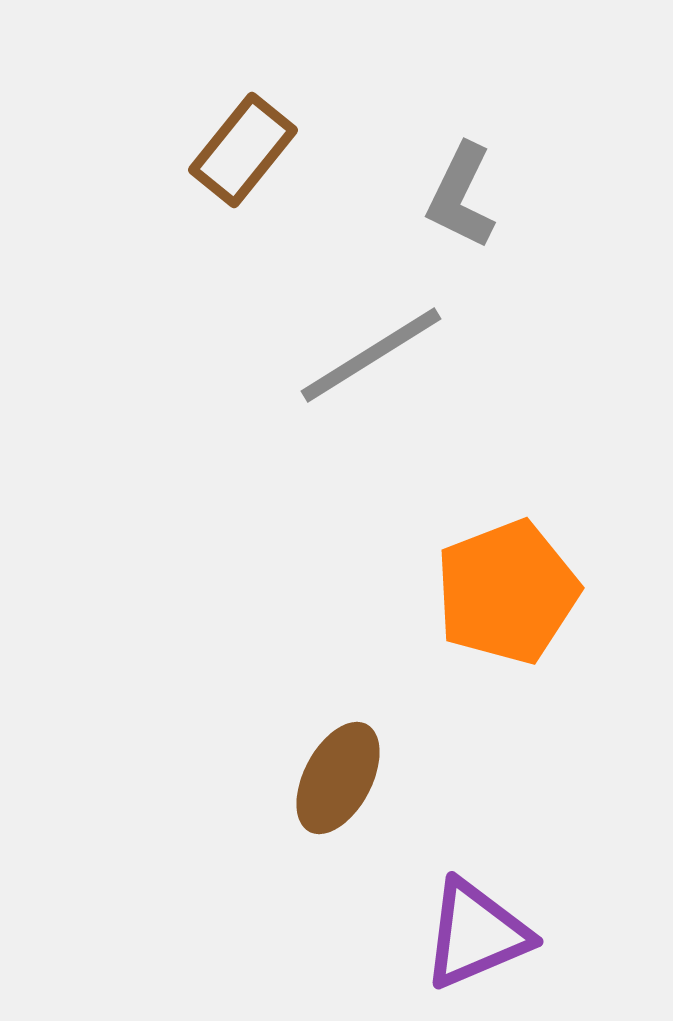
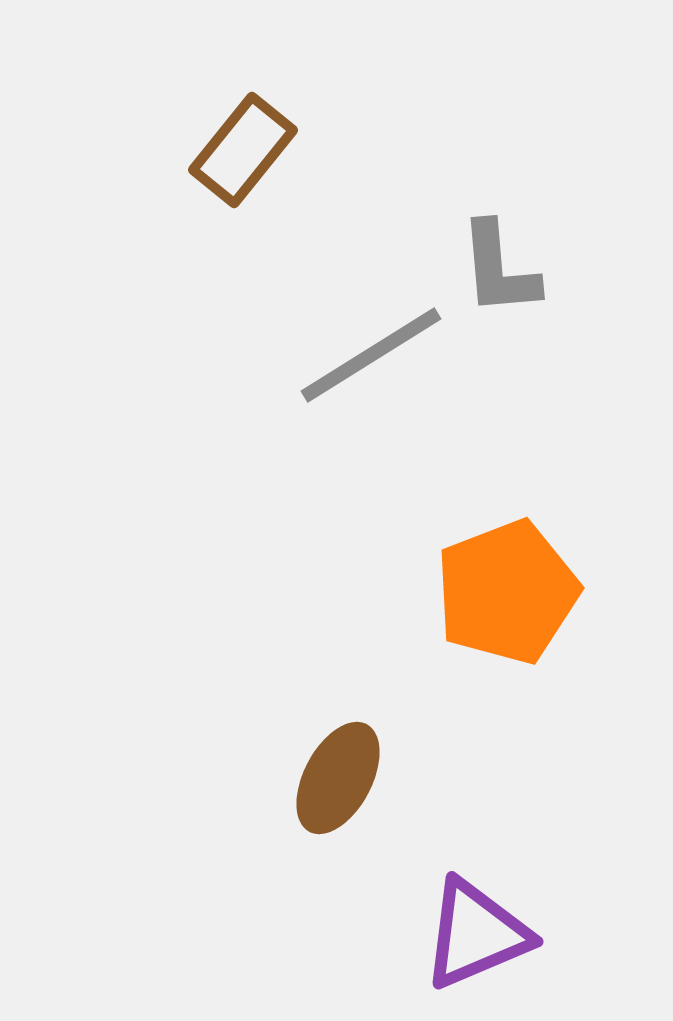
gray L-shape: moved 38 px right, 73 px down; rotated 31 degrees counterclockwise
